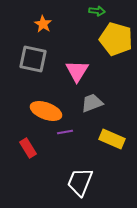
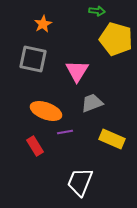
orange star: rotated 12 degrees clockwise
red rectangle: moved 7 px right, 2 px up
